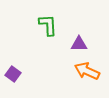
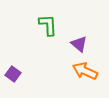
purple triangle: rotated 42 degrees clockwise
orange arrow: moved 2 px left
